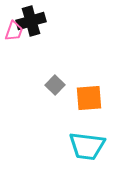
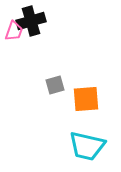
gray square: rotated 30 degrees clockwise
orange square: moved 3 px left, 1 px down
cyan trapezoid: rotated 6 degrees clockwise
